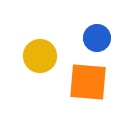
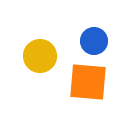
blue circle: moved 3 px left, 3 px down
